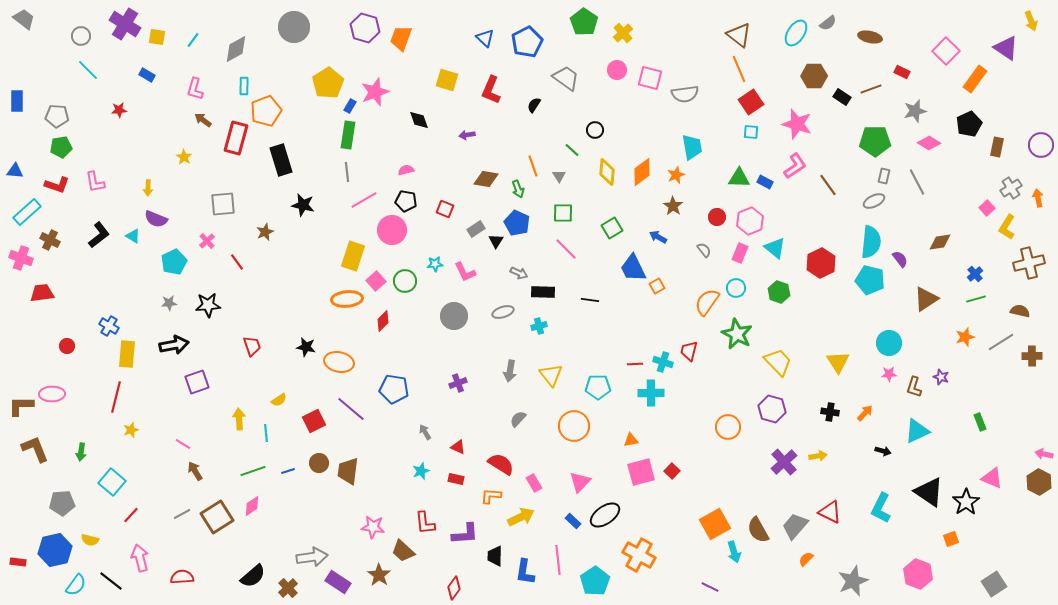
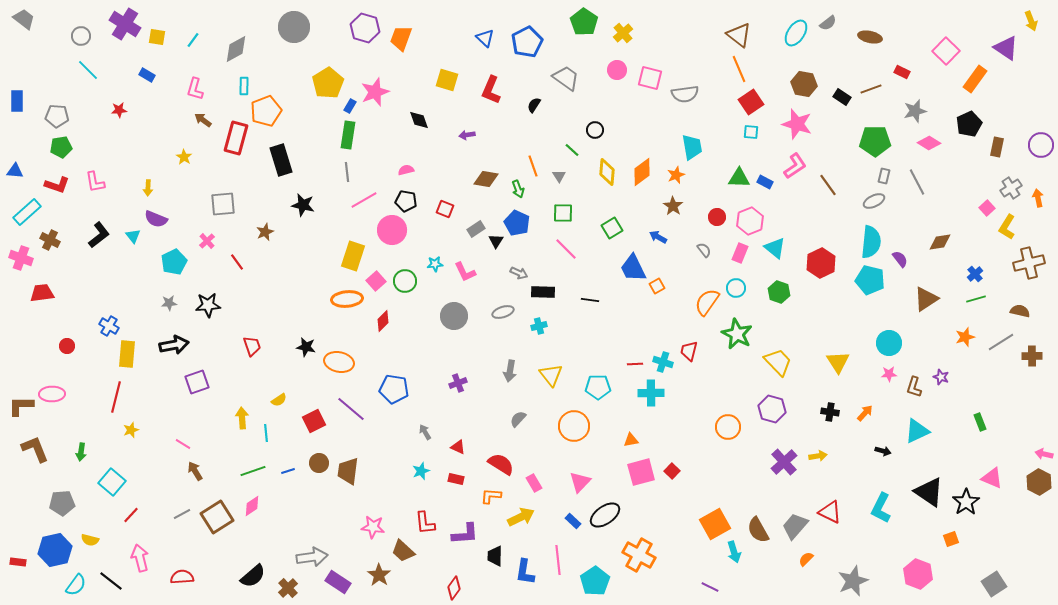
brown hexagon at (814, 76): moved 10 px left, 8 px down; rotated 10 degrees clockwise
cyan triangle at (133, 236): rotated 21 degrees clockwise
yellow arrow at (239, 419): moved 3 px right, 1 px up
